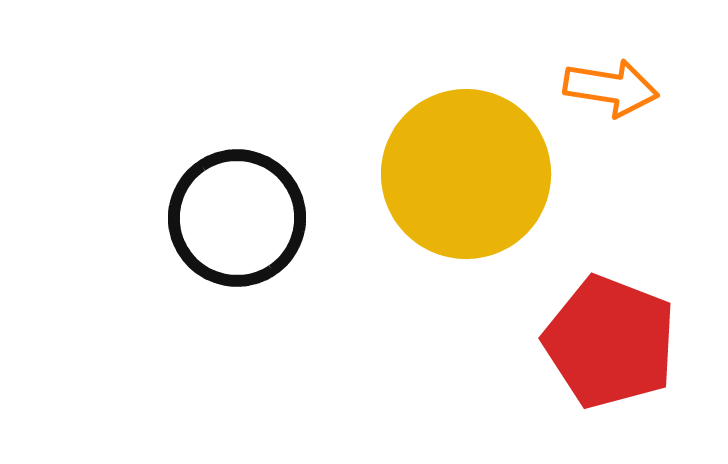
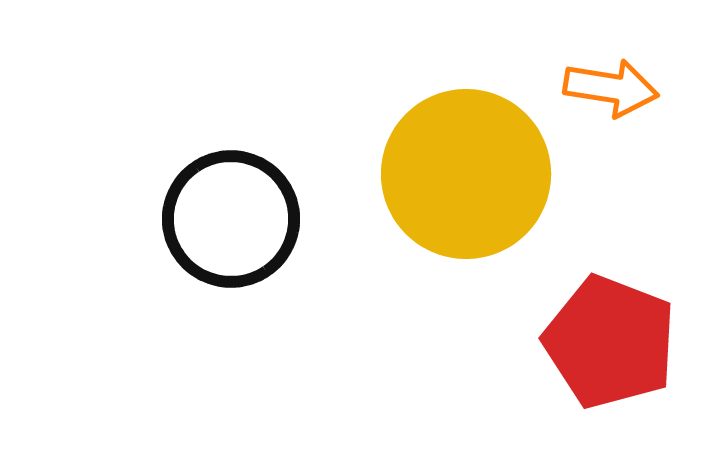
black circle: moved 6 px left, 1 px down
